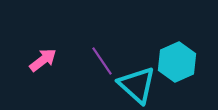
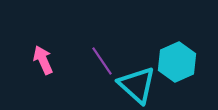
pink arrow: rotated 76 degrees counterclockwise
